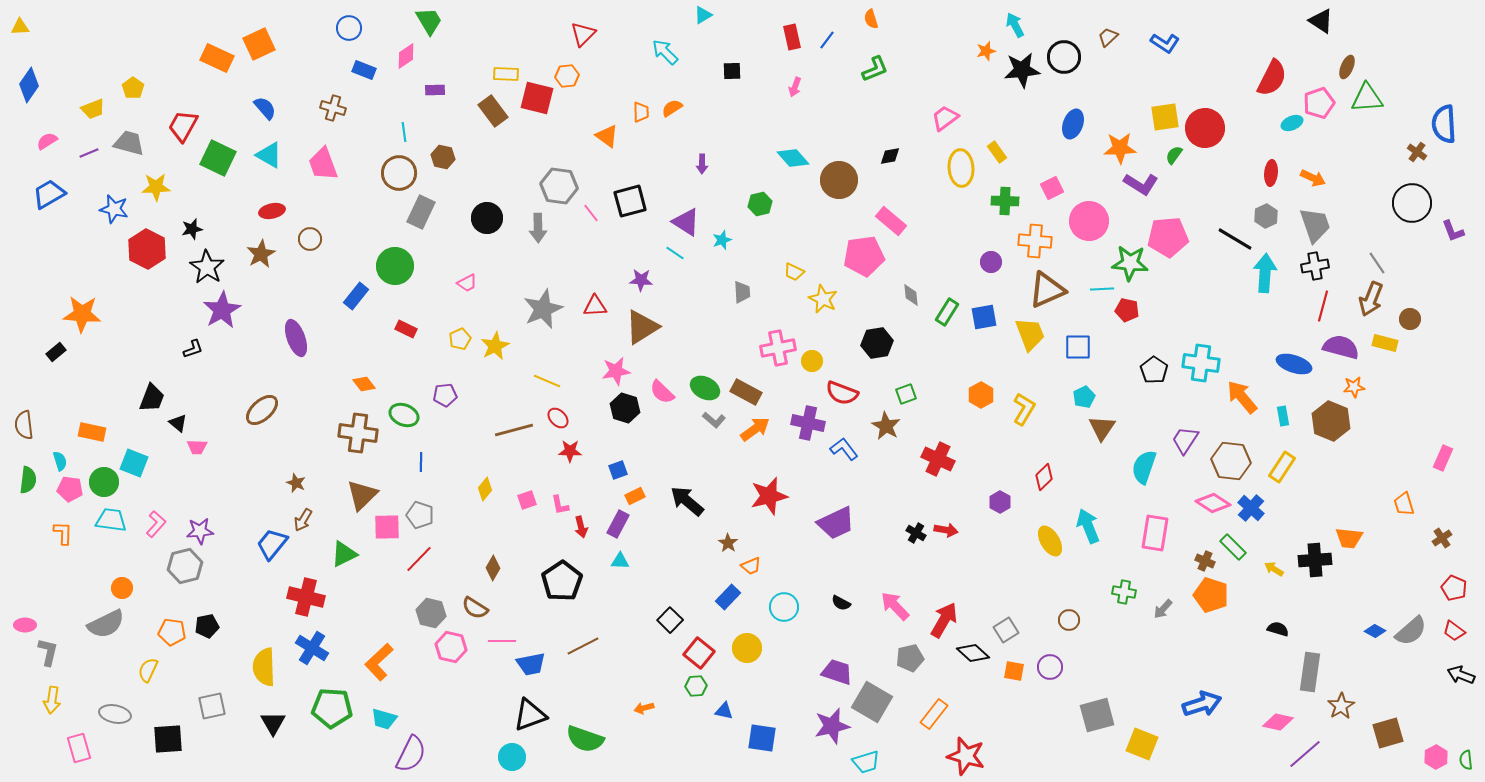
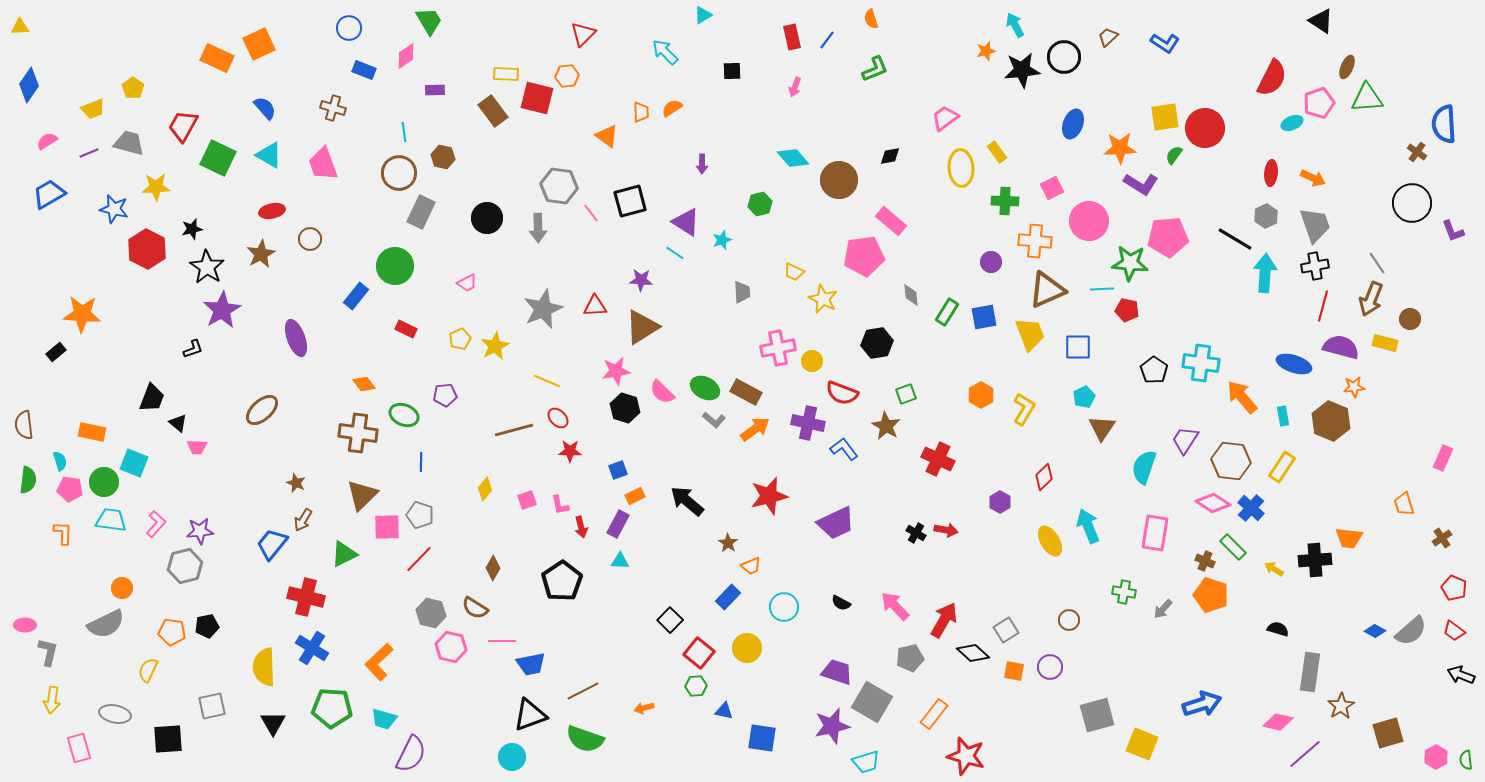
brown line at (583, 646): moved 45 px down
